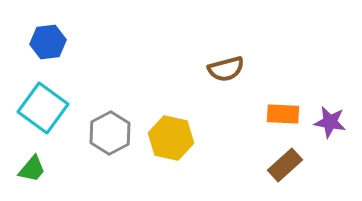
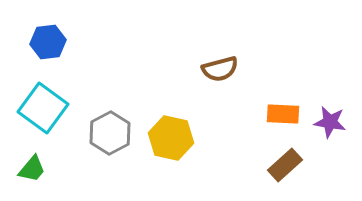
brown semicircle: moved 6 px left
